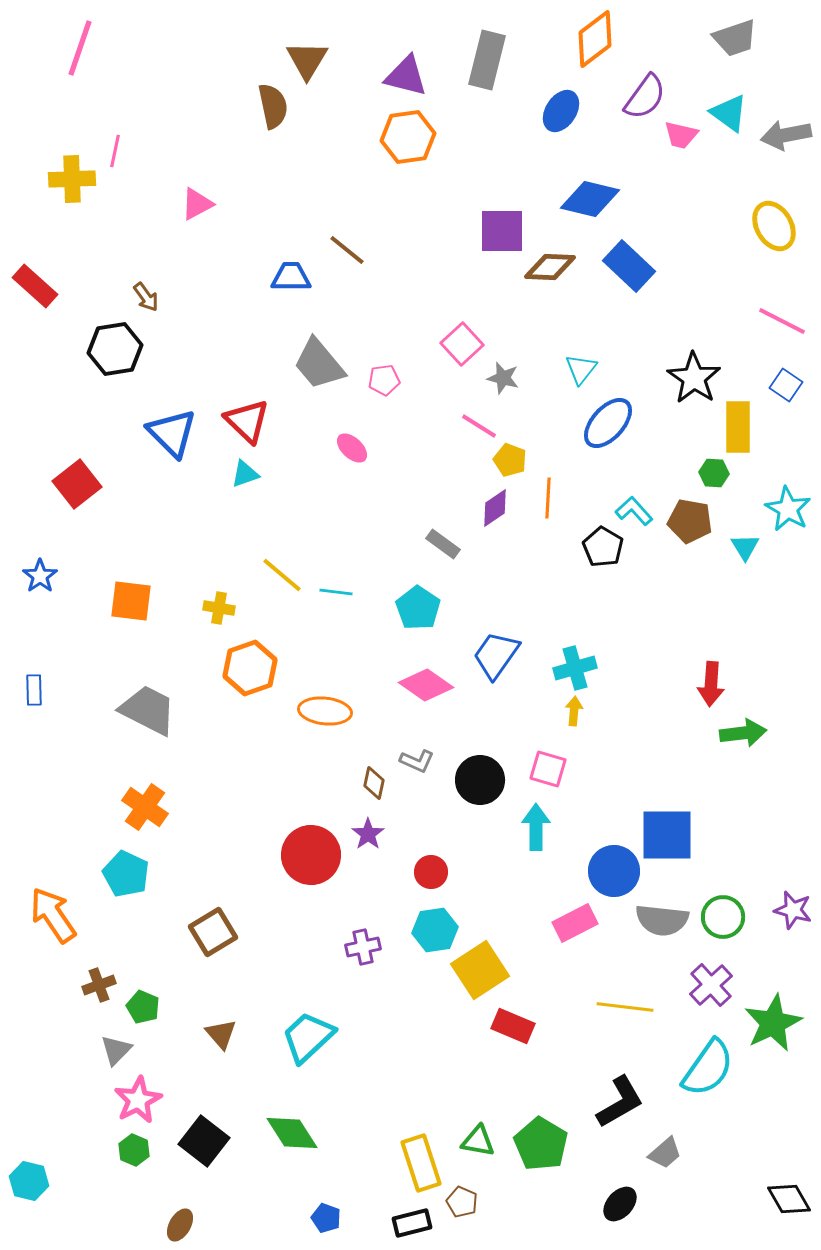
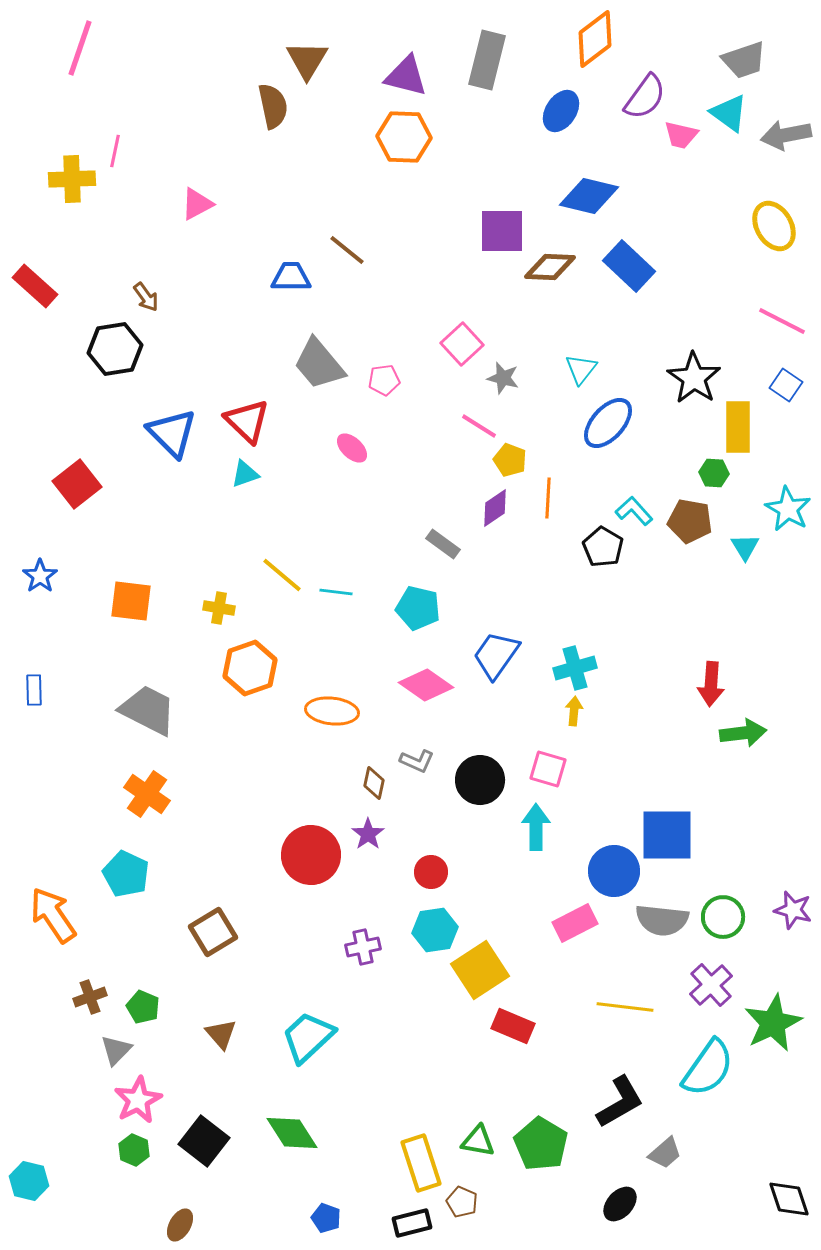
gray trapezoid at (735, 38): moved 9 px right, 22 px down
orange hexagon at (408, 137): moved 4 px left; rotated 10 degrees clockwise
blue diamond at (590, 199): moved 1 px left, 3 px up
cyan pentagon at (418, 608): rotated 21 degrees counterclockwise
orange ellipse at (325, 711): moved 7 px right
orange cross at (145, 807): moved 2 px right, 13 px up
brown cross at (99, 985): moved 9 px left, 12 px down
black diamond at (789, 1199): rotated 12 degrees clockwise
